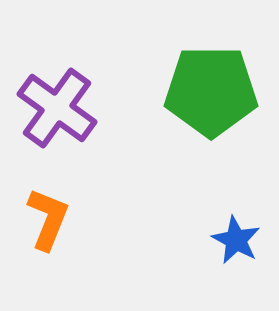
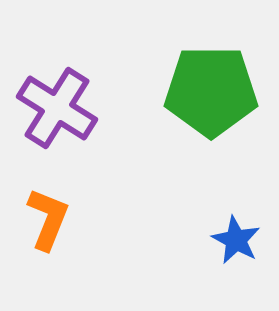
purple cross: rotated 4 degrees counterclockwise
